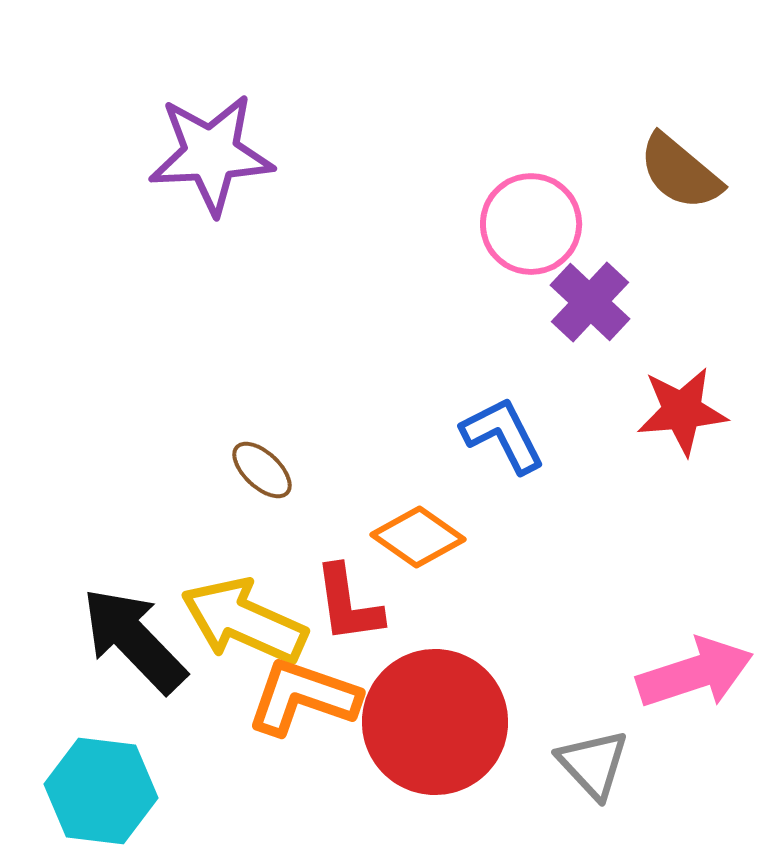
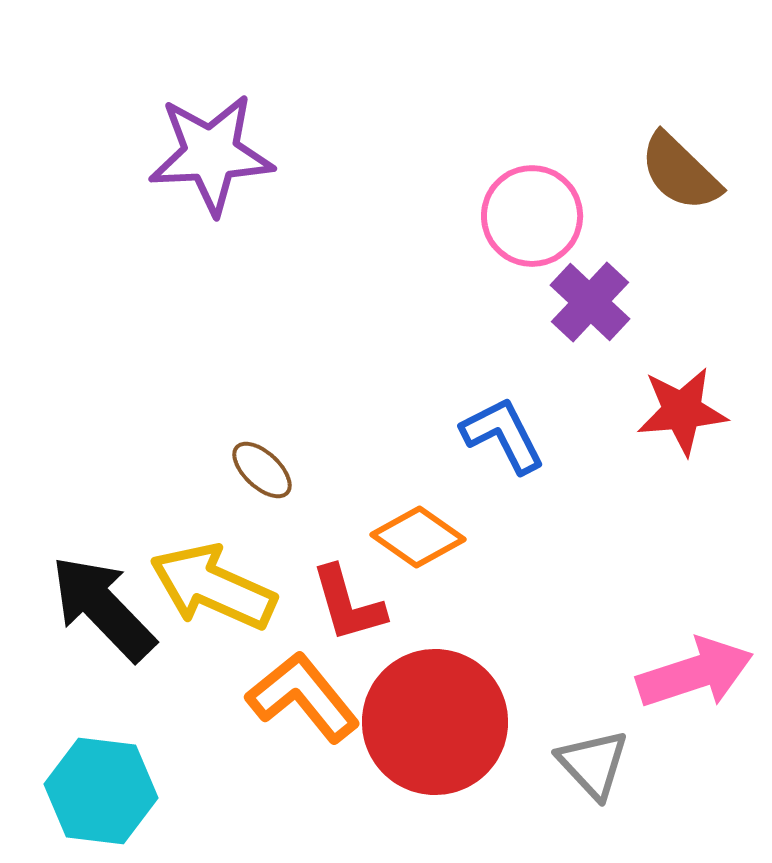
brown semicircle: rotated 4 degrees clockwise
pink circle: moved 1 px right, 8 px up
red L-shape: rotated 8 degrees counterclockwise
yellow arrow: moved 31 px left, 34 px up
black arrow: moved 31 px left, 32 px up
orange L-shape: rotated 32 degrees clockwise
